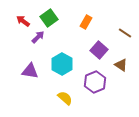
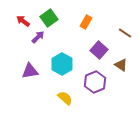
purple triangle: rotated 18 degrees counterclockwise
